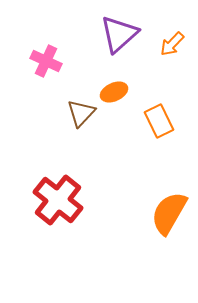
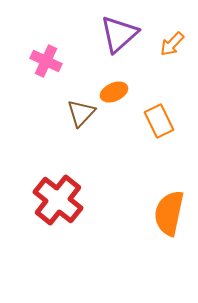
orange semicircle: rotated 18 degrees counterclockwise
